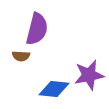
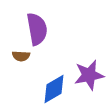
purple semicircle: rotated 24 degrees counterclockwise
blue diamond: rotated 36 degrees counterclockwise
